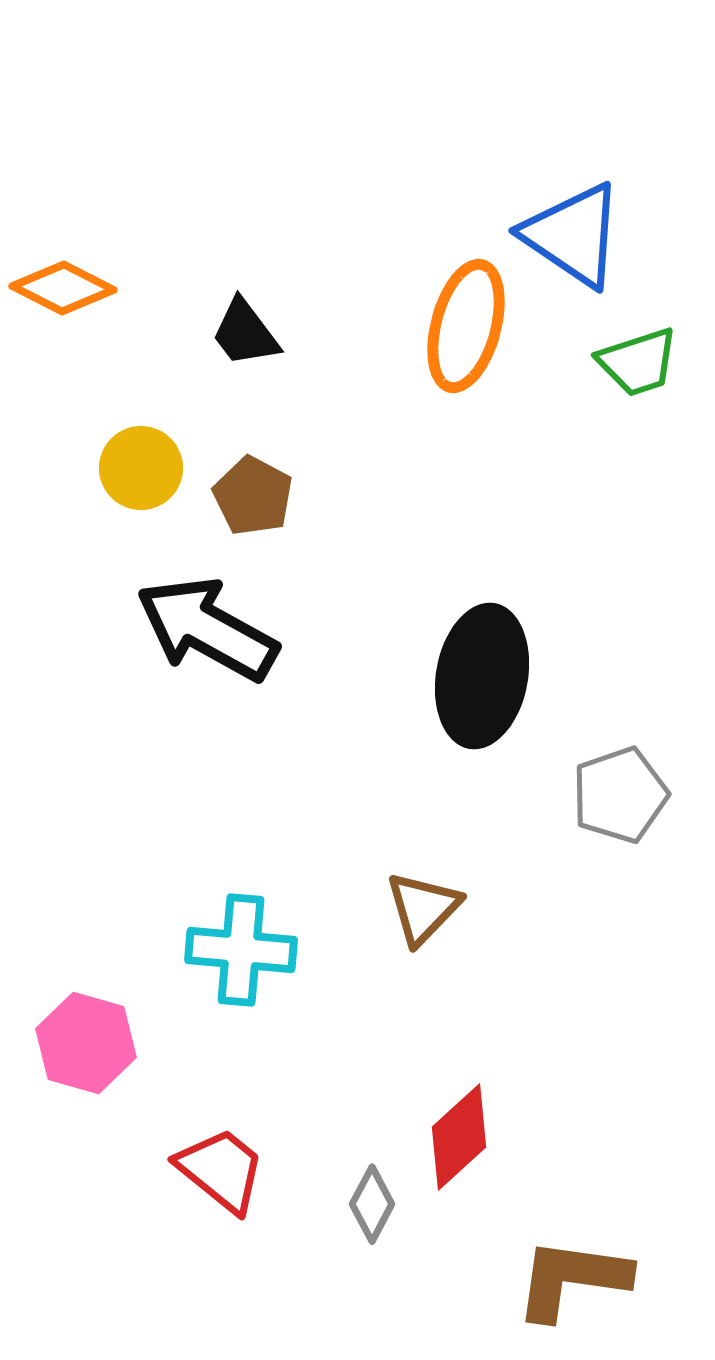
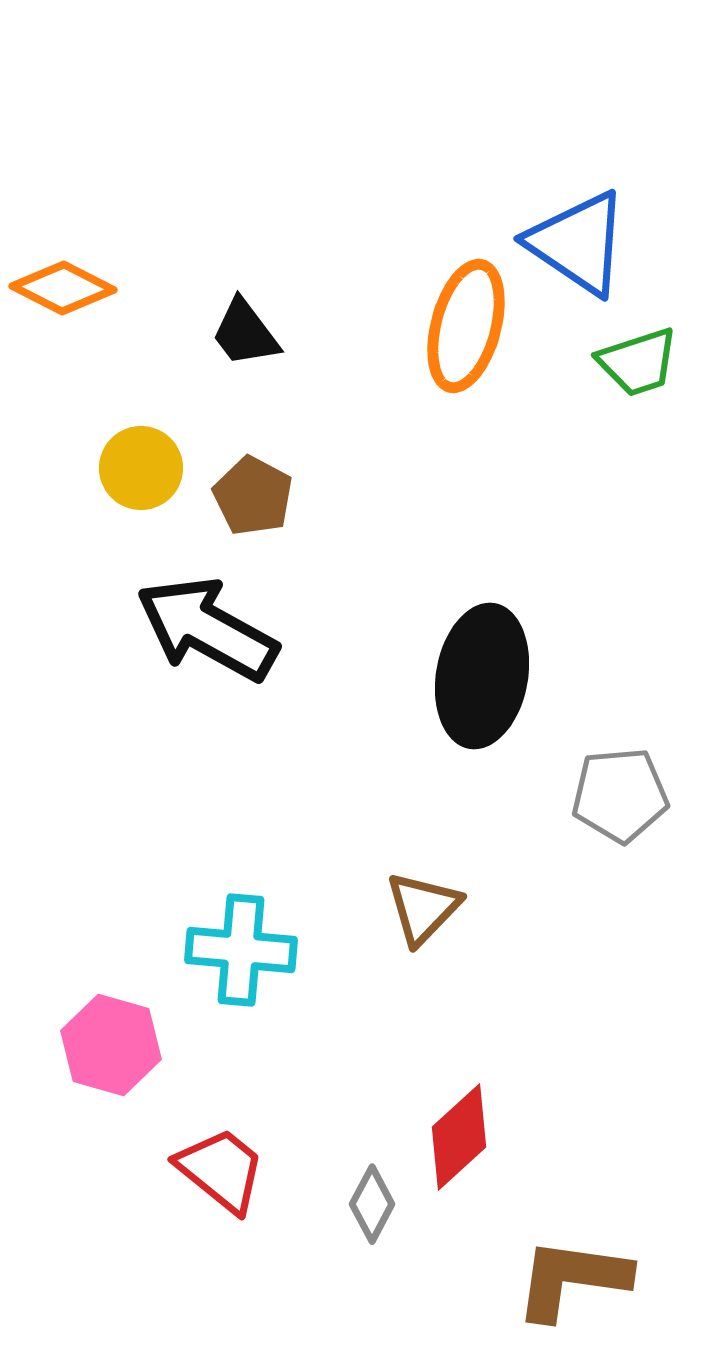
blue triangle: moved 5 px right, 8 px down
gray pentagon: rotated 14 degrees clockwise
pink hexagon: moved 25 px right, 2 px down
